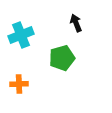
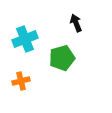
cyan cross: moved 4 px right, 4 px down
orange cross: moved 2 px right, 3 px up; rotated 12 degrees counterclockwise
